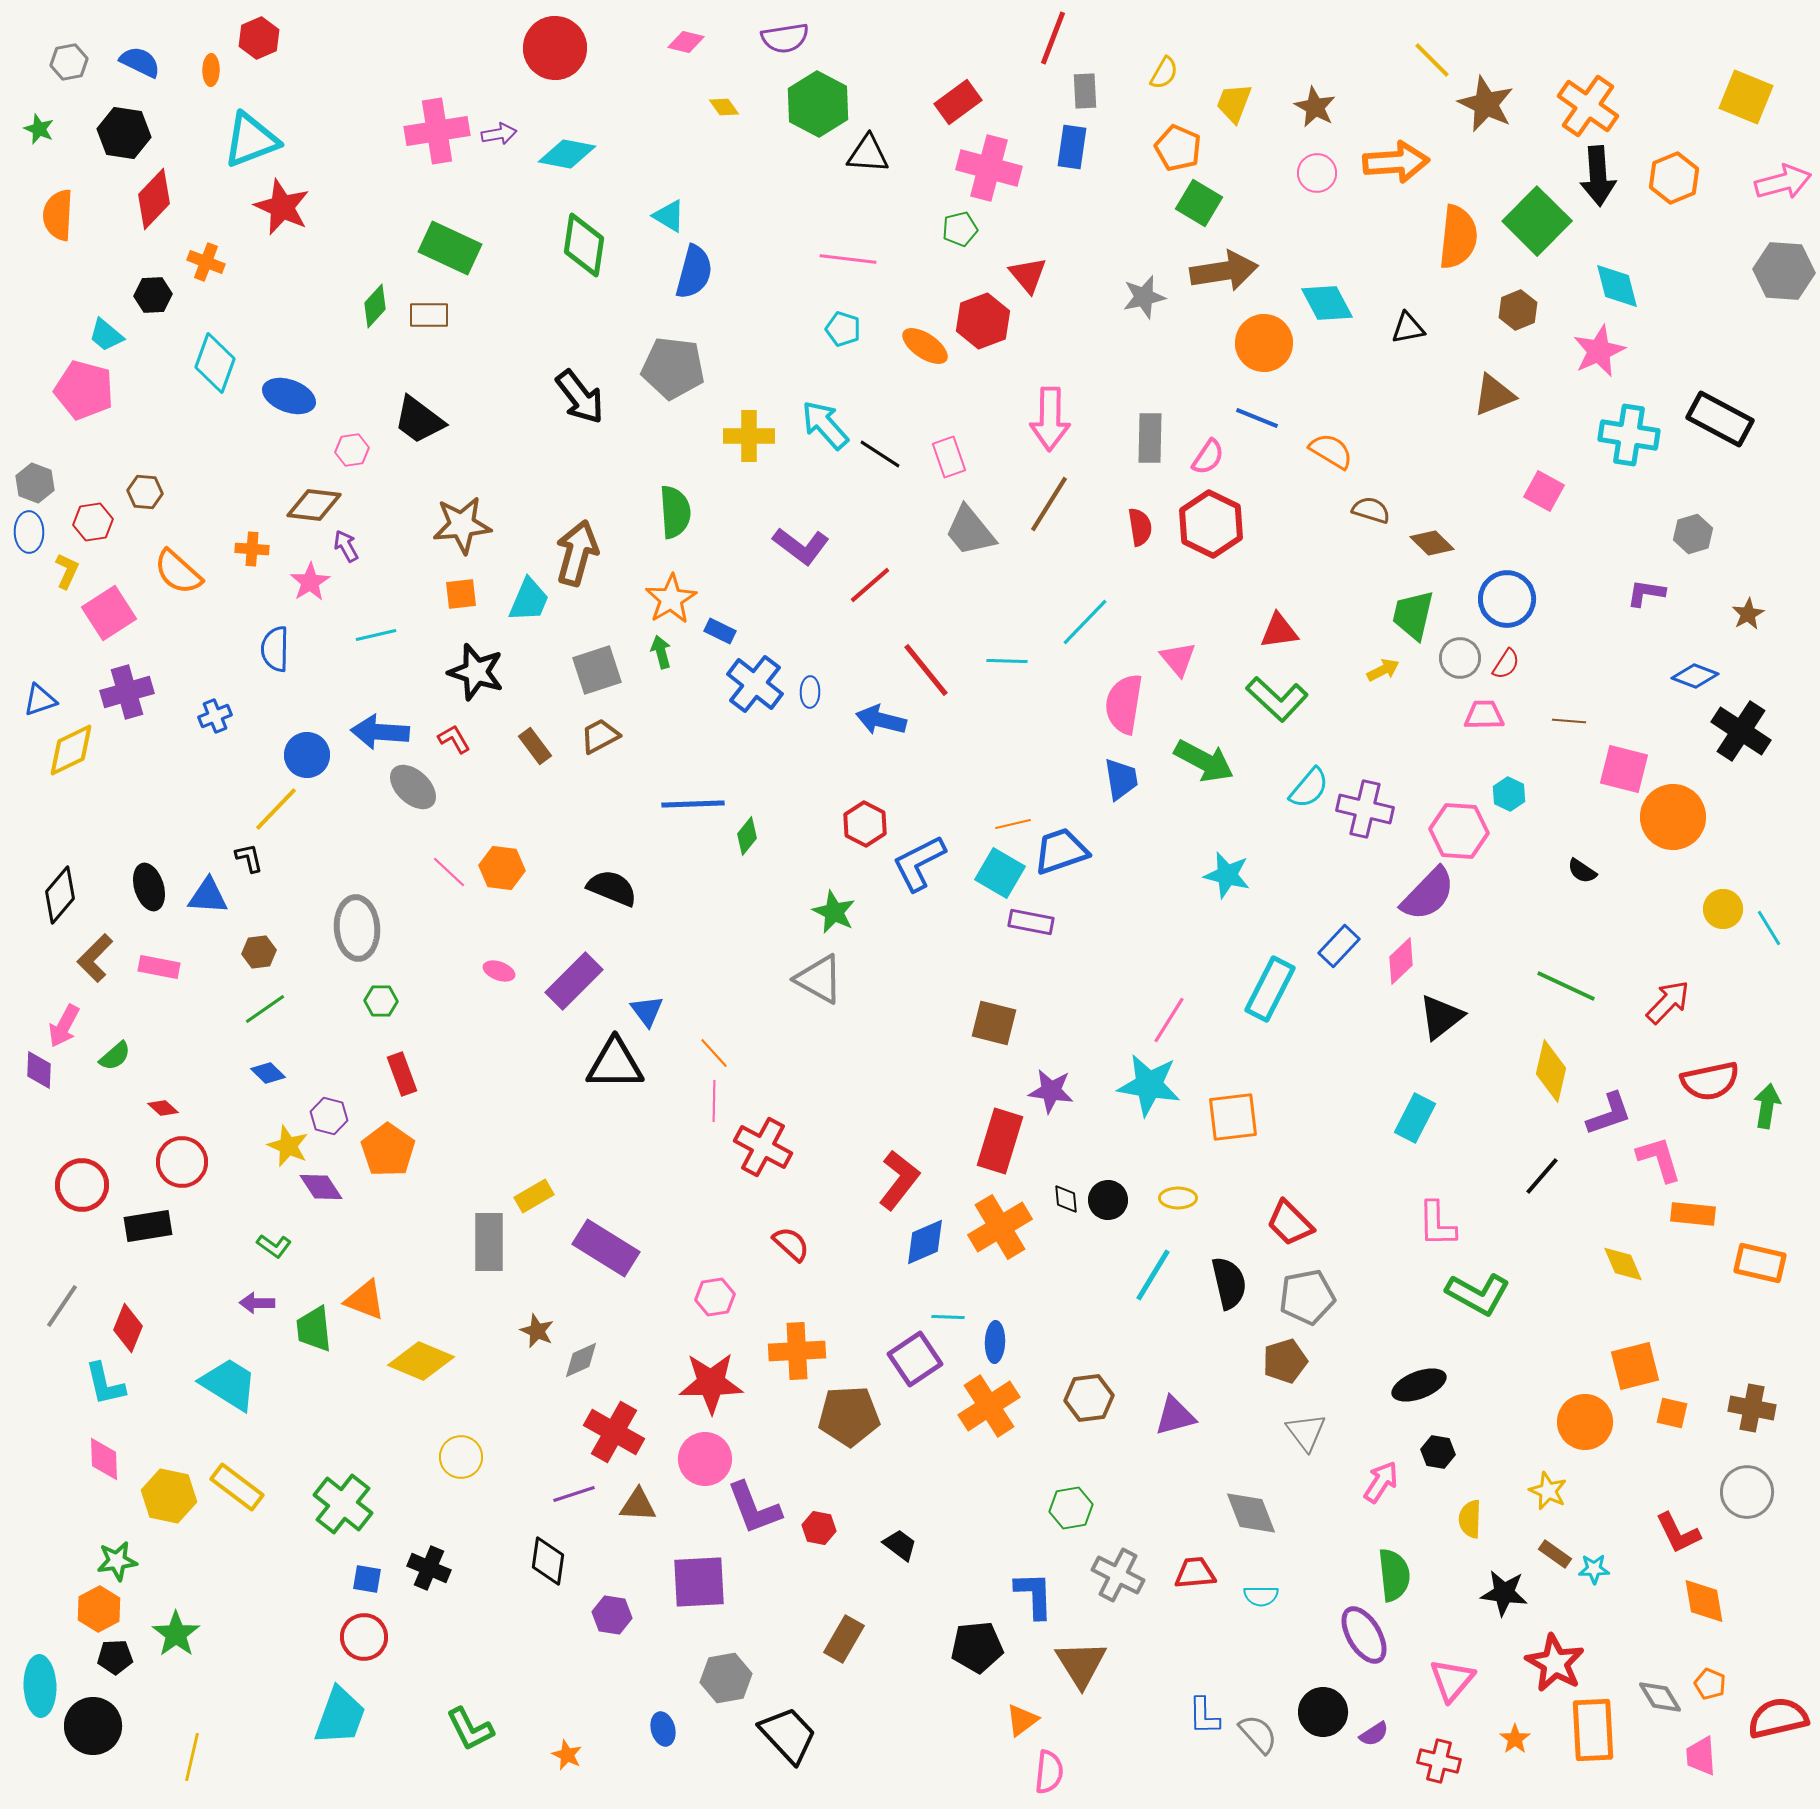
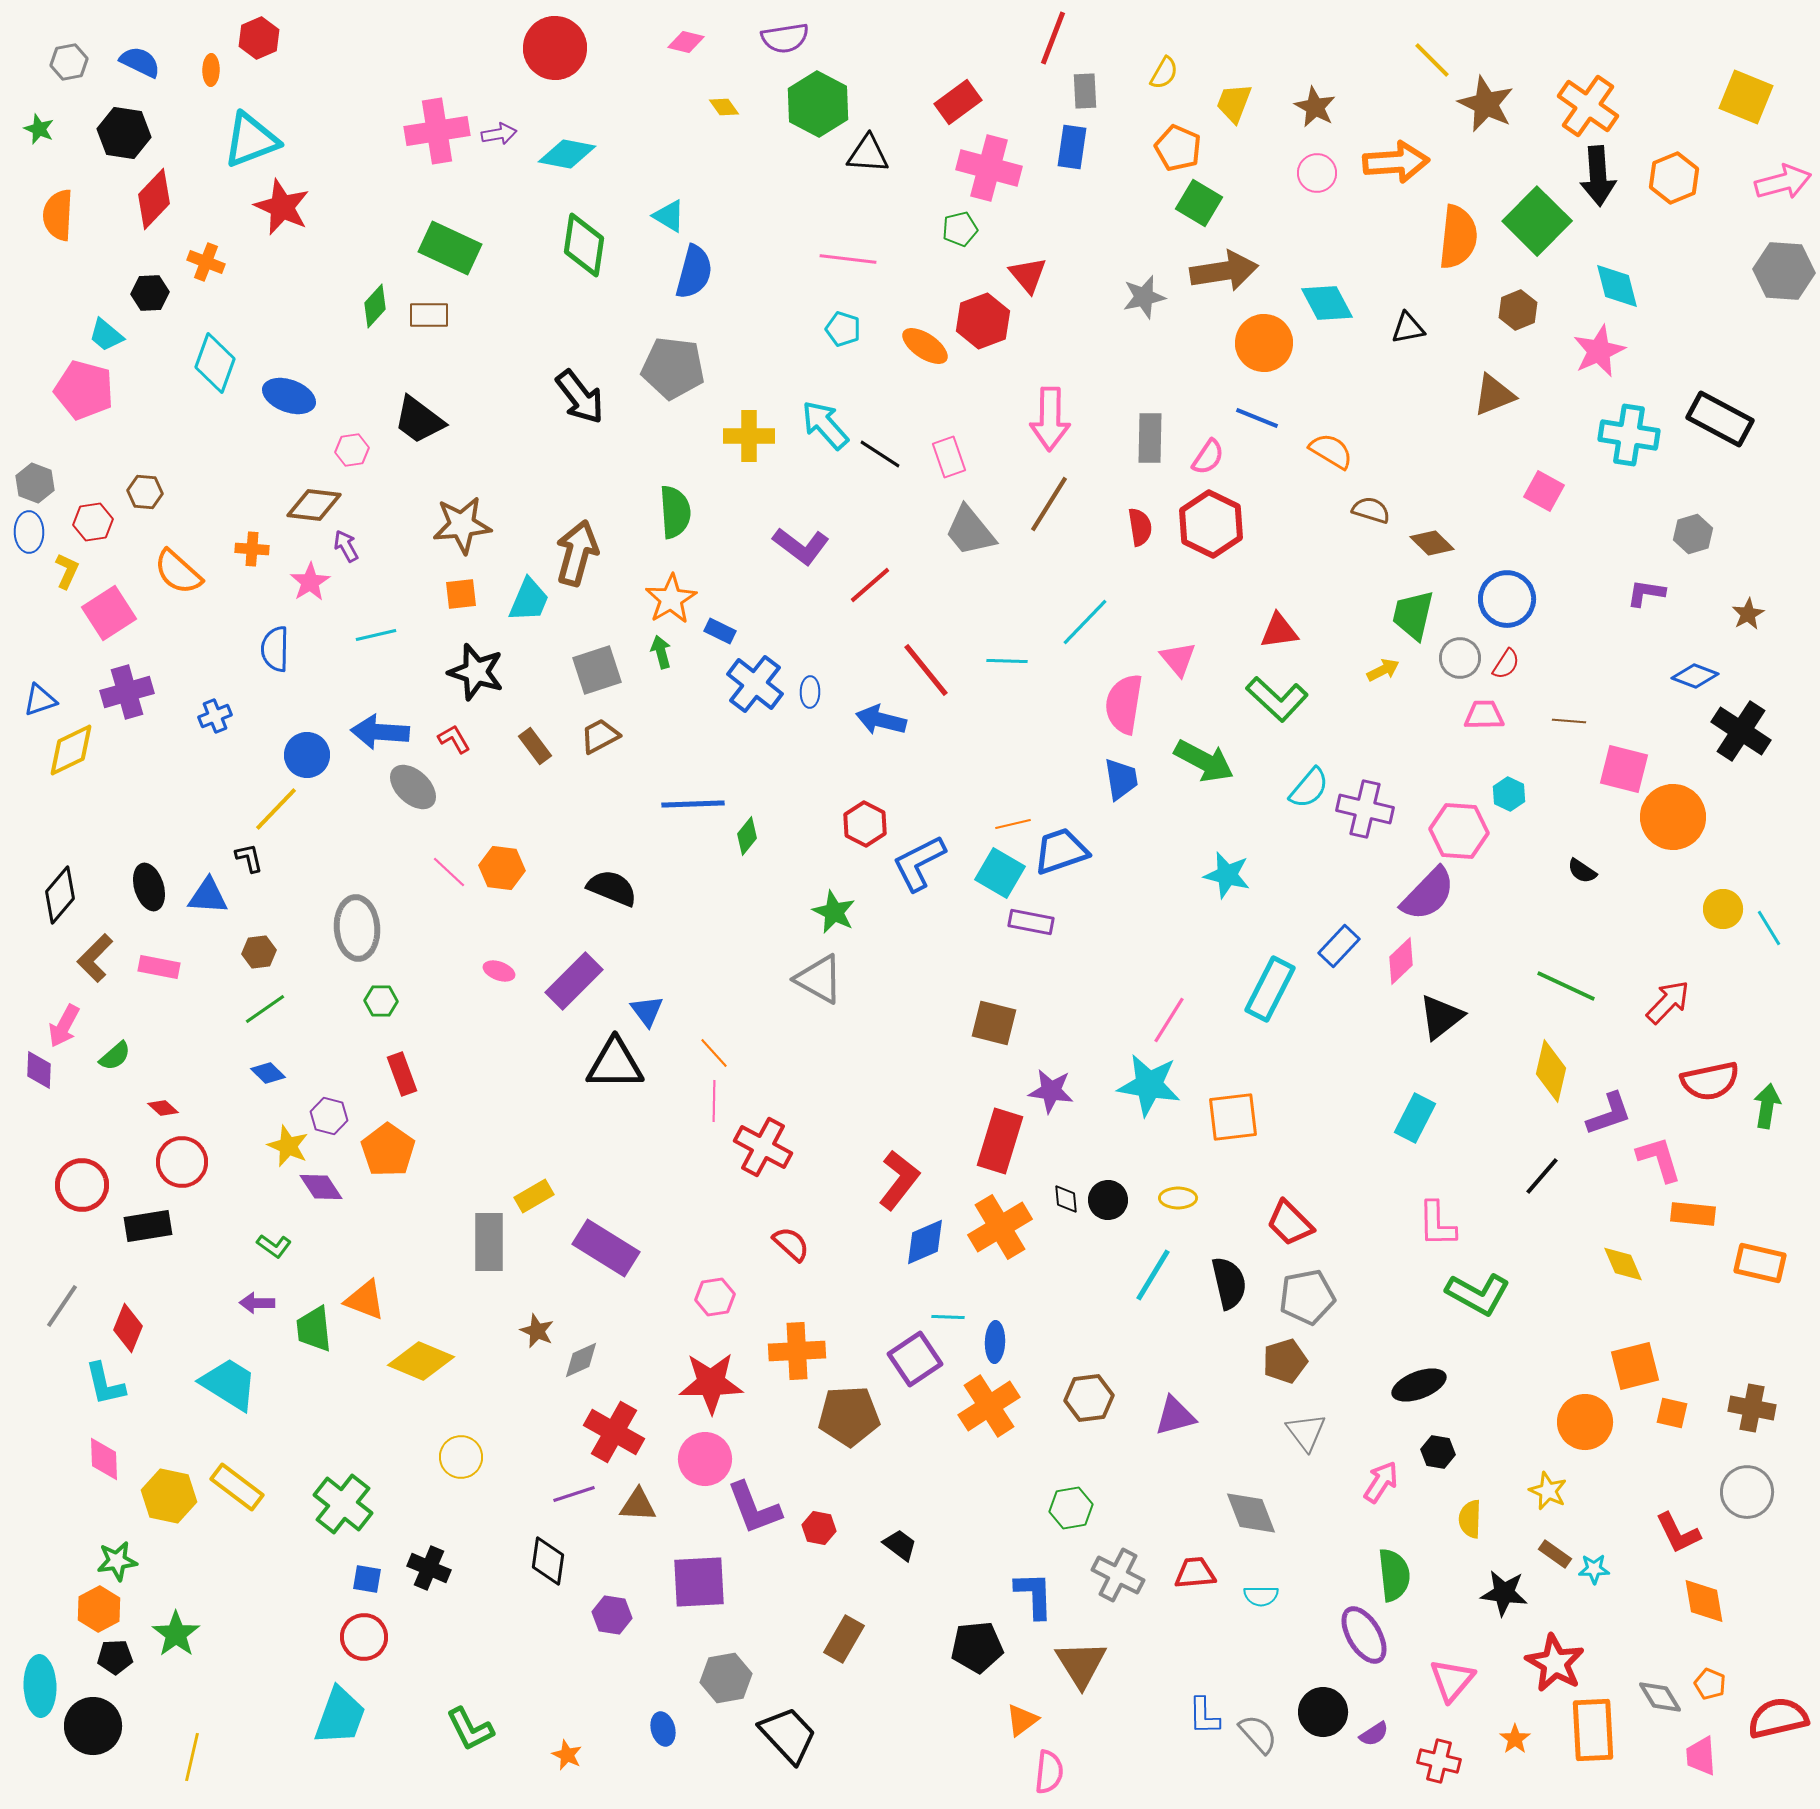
black hexagon at (153, 295): moved 3 px left, 2 px up
